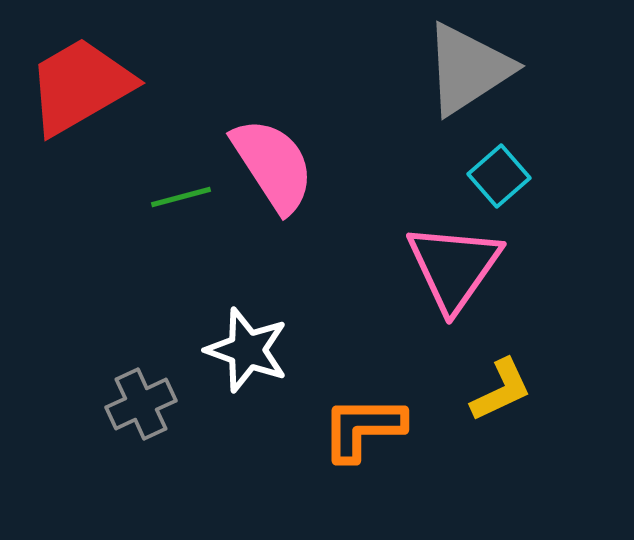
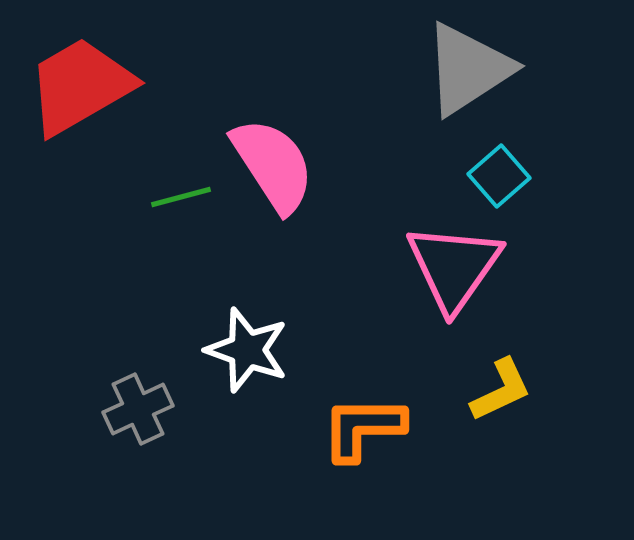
gray cross: moved 3 px left, 5 px down
